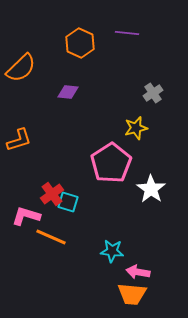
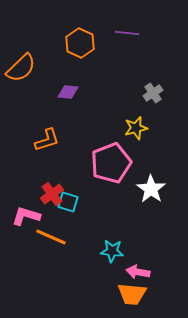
orange L-shape: moved 28 px right
pink pentagon: rotated 12 degrees clockwise
